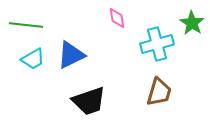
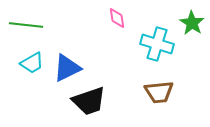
cyan cross: rotated 32 degrees clockwise
blue triangle: moved 4 px left, 13 px down
cyan trapezoid: moved 1 px left, 4 px down
brown trapezoid: rotated 68 degrees clockwise
